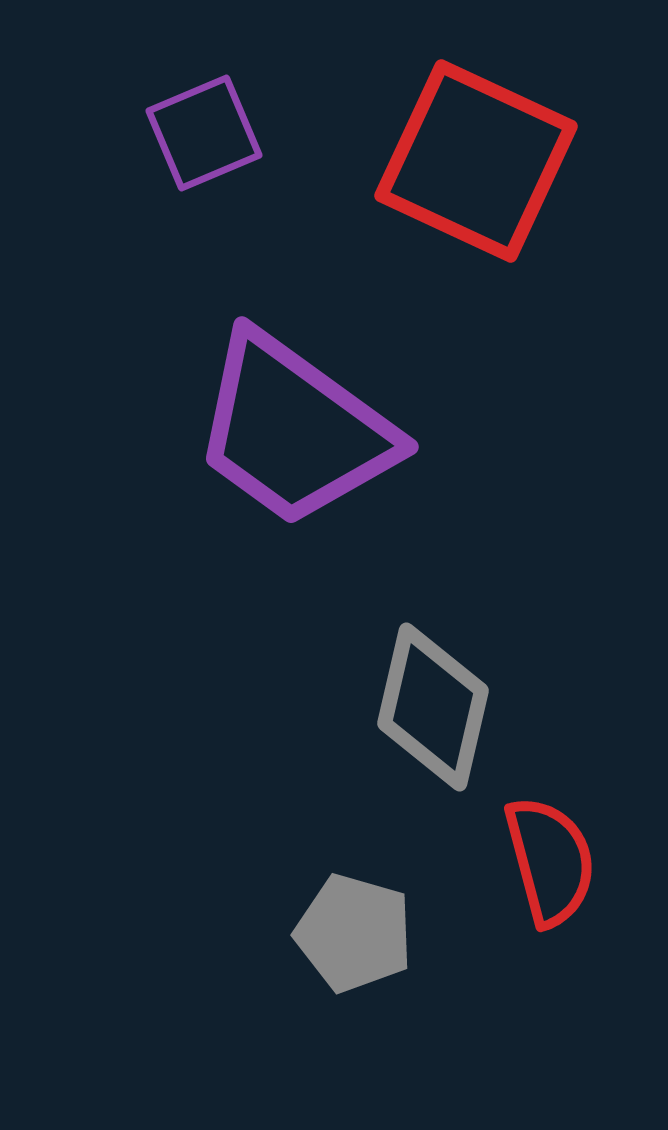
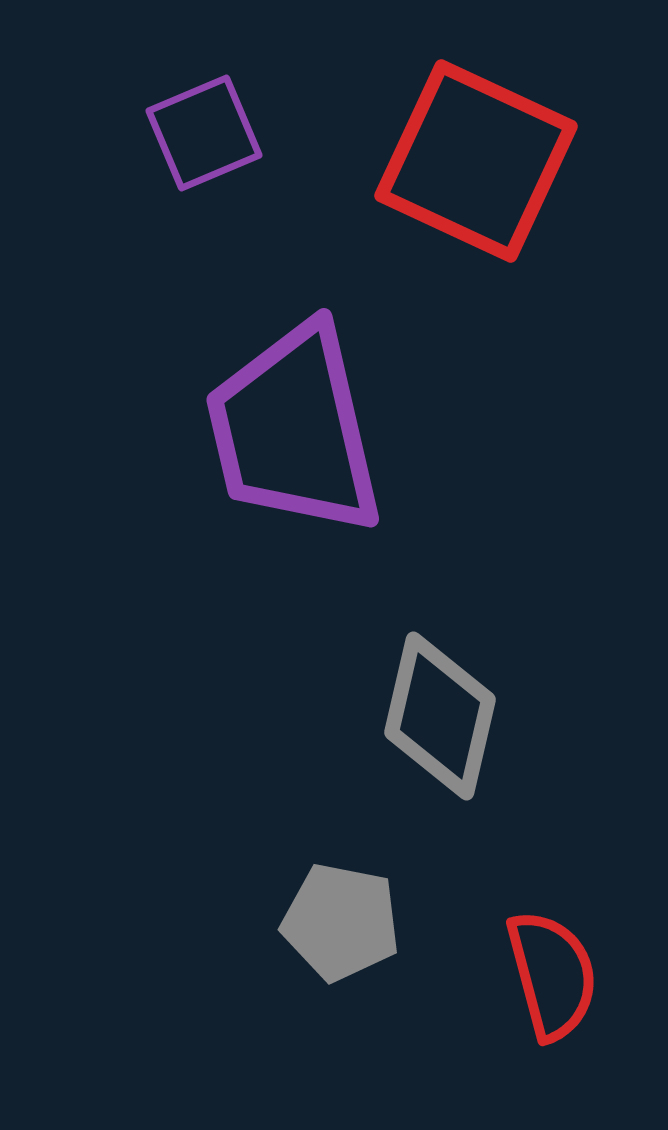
purple trapezoid: rotated 41 degrees clockwise
gray diamond: moved 7 px right, 9 px down
red semicircle: moved 2 px right, 114 px down
gray pentagon: moved 13 px left, 11 px up; rotated 5 degrees counterclockwise
